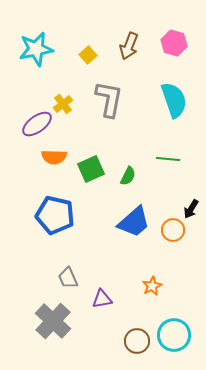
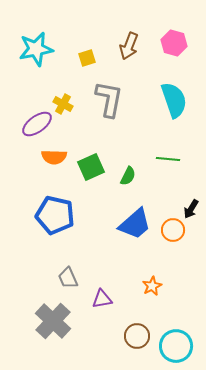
yellow square: moved 1 px left, 3 px down; rotated 24 degrees clockwise
yellow cross: rotated 24 degrees counterclockwise
green square: moved 2 px up
blue trapezoid: moved 1 px right, 2 px down
cyan circle: moved 2 px right, 11 px down
brown circle: moved 5 px up
